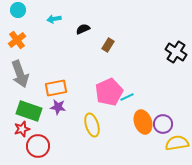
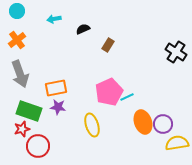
cyan circle: moved 1 px left, 1 px down
